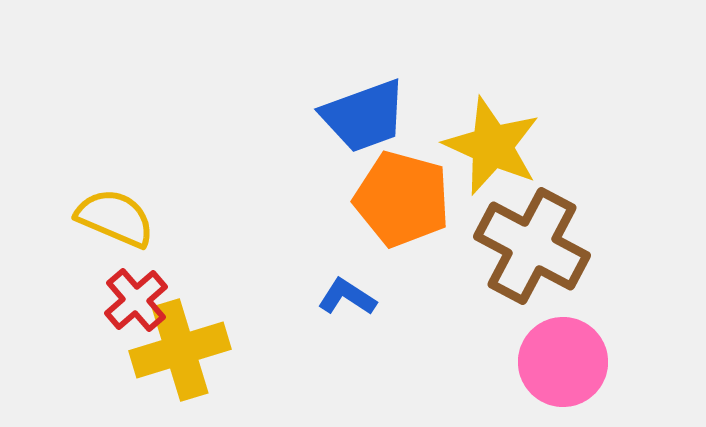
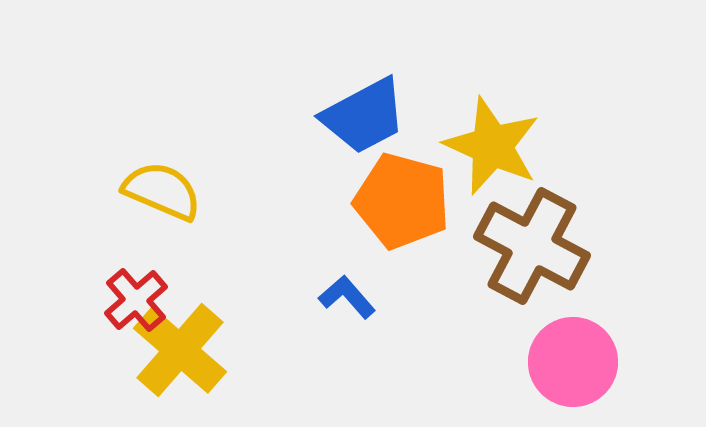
blue trapezoid: rotated 8 degrees counterclockwise
orange pentagon: moved 2 px down
yellow semicircle: moved 47 px right, 27 px up
blue L-shape: rotated 16 degrees clockwise
yellow cross: rotated 32 degrees counterclockwise
pink circle: moved 10 px right
